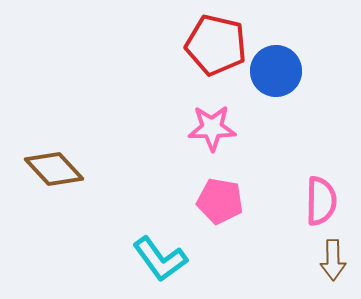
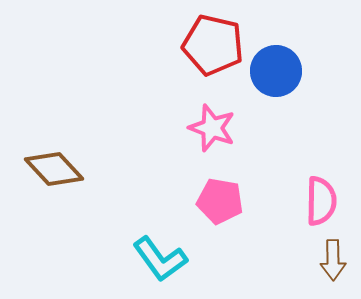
red pentagon: moved 3 px left
pink star: rotated 21 degrees clockwise
